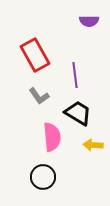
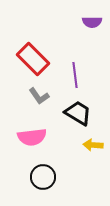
purple semicircle: moved 3 px right, 1 px down
red rectangle: moved 2 px left, 4 px down; rotated 16 degrees counterclockwise
pink semicircle: moved 20 px left; rotated 88 degrees clockwise
